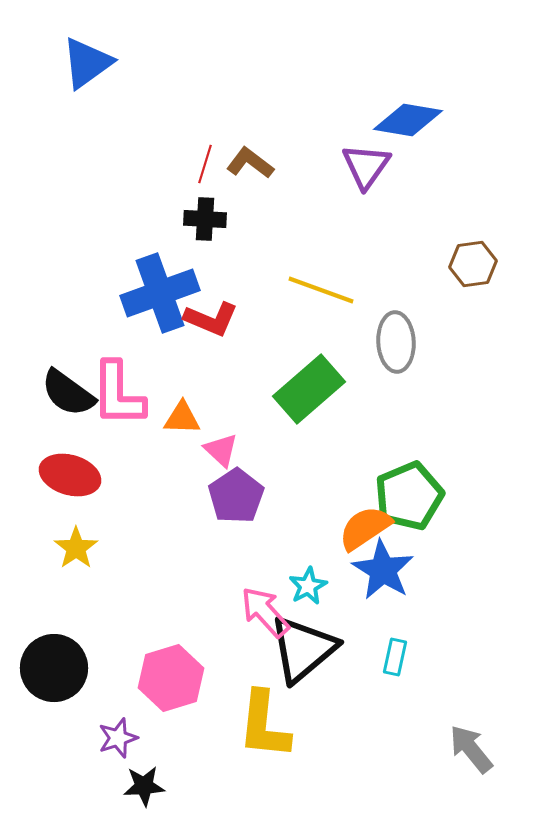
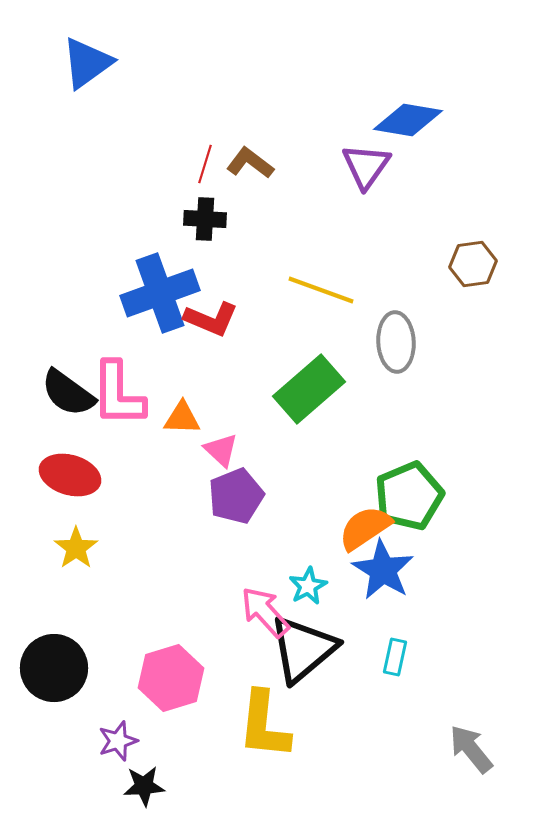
purple pentagon: rotated 12 degrees clockwise
purple star: moved 3 px down
